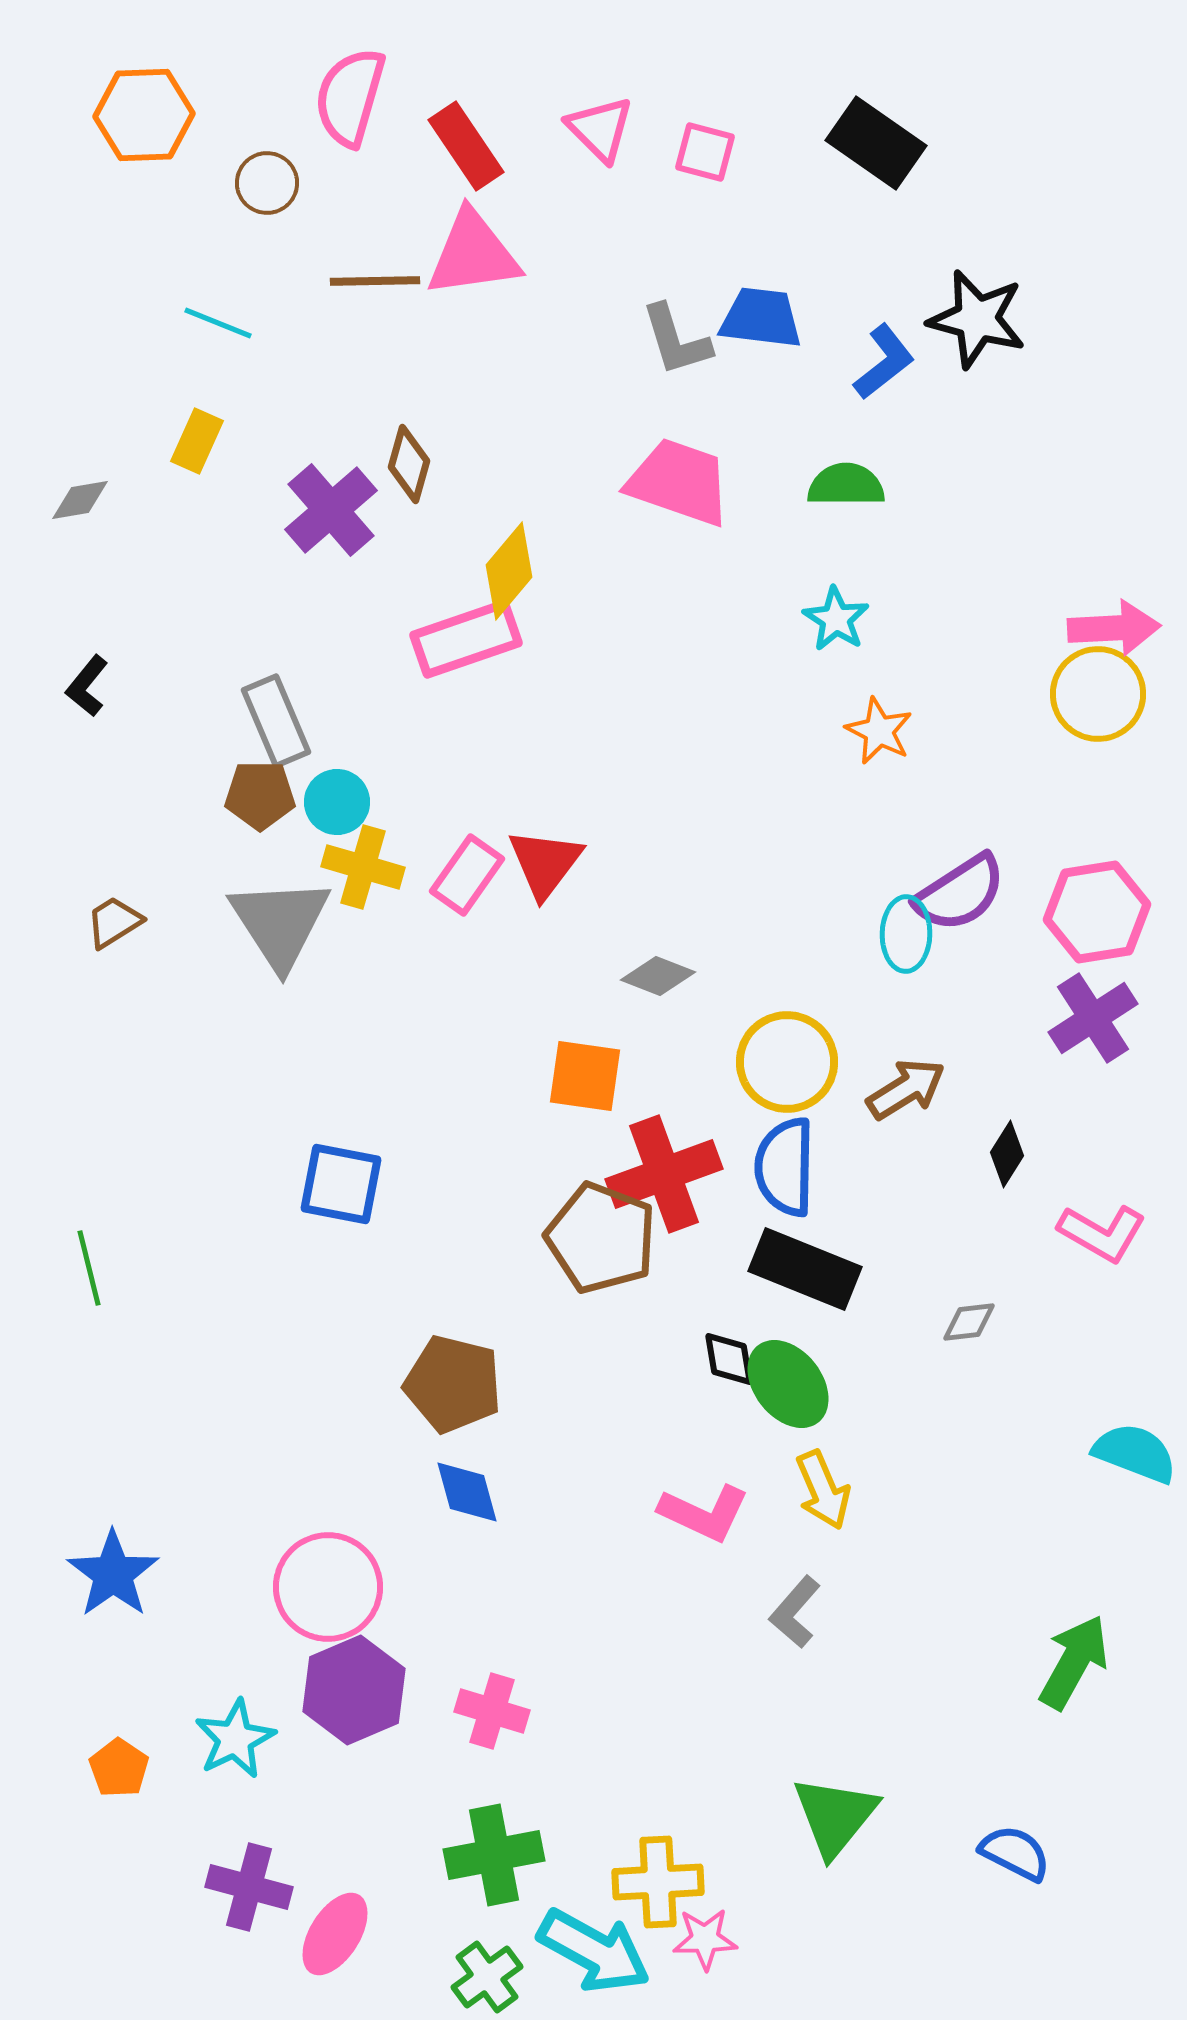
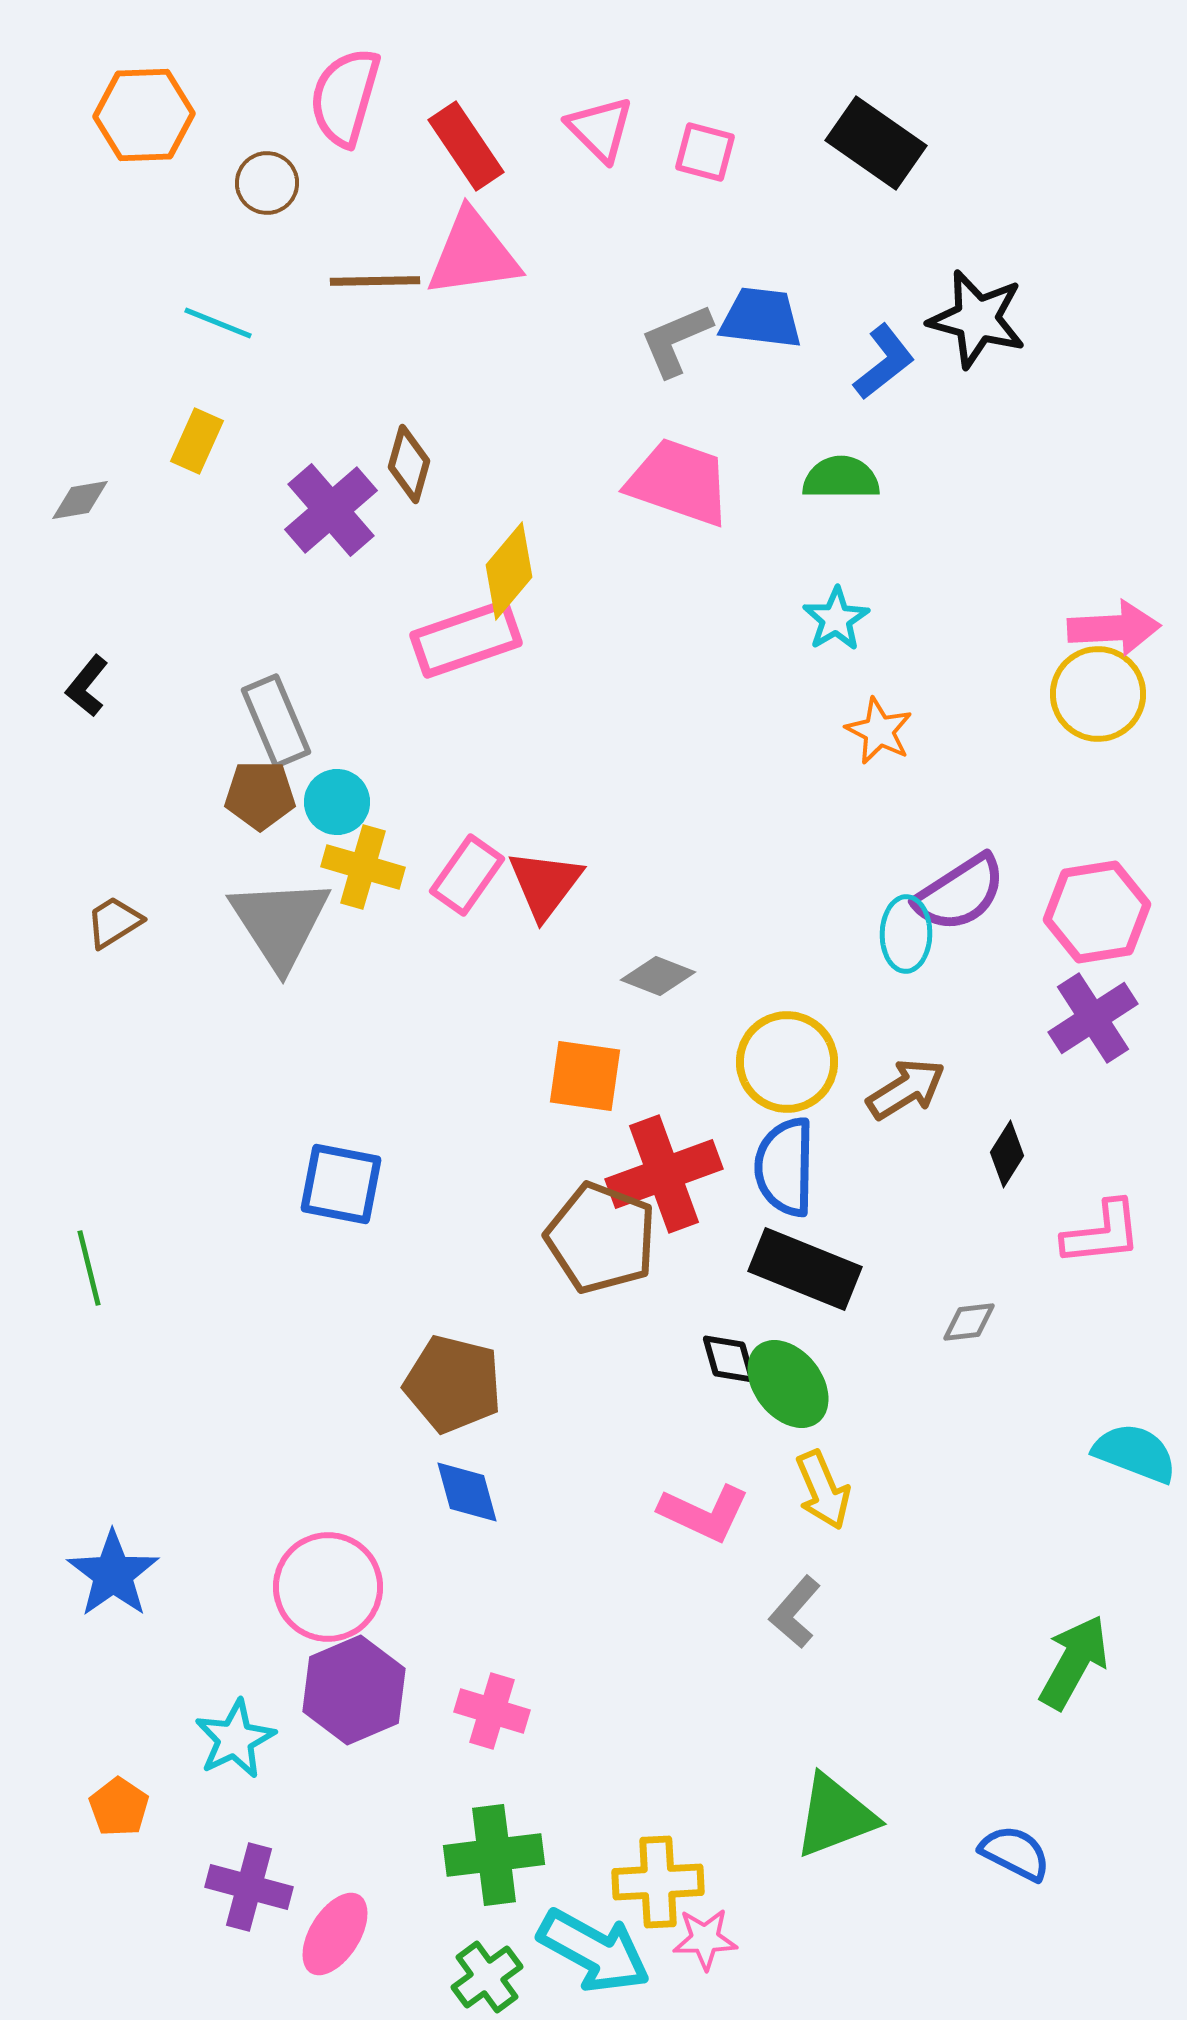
pink semicircle at (350, 97): moved 5 px left
gray L-shape at (676, 340): rotated 84 degrees clockwise
green semicircle at (846, 485): moved 5 px left, 7 px up
cyan star at (836, 619): rotated 8 degrees clockwise
red triangle at (545, 863): moved 21 px down
pink L-shape at (1102, 1233): rotated 36 degrees counterclockwise
black diamond at (729, 1359): rotated 6 degrees counterclockwise
orange pentagon at (119, 1768): moved 39 px down
green triangle at (835, 1816): rotated 30 degrees clockwise
green cross at (494, 1855): rotated 4 degrees clockwise
